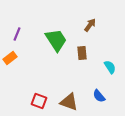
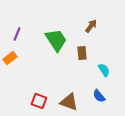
brown arrow: moved 1 px right, 1 px down
cyan semicircle: moved 6 px left, 3 px down
